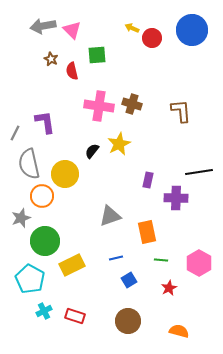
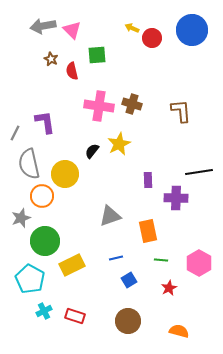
purple rectangle: rotated 14 degrees counterclockwise
orange rectangle: moved 1 px right, 1 px up
